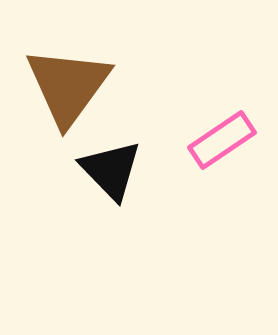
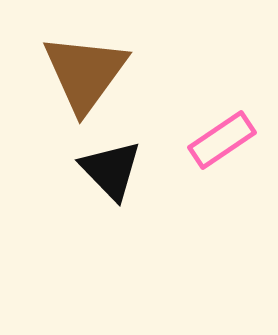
brown triangle: moved 17 px right, 13 px up
